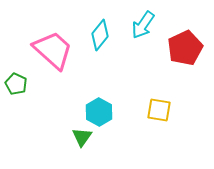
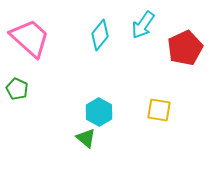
pink trapezoid: moved 23 px left, 12 px up
green pentagon: moved 1 px right, 5 px down
green triangle: moved 4 px right, 1 px down; rotated 25 degrees counterclockwise
